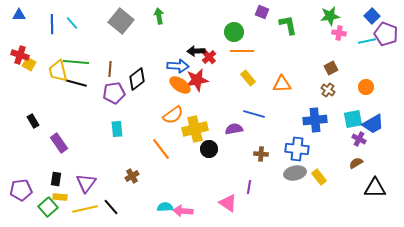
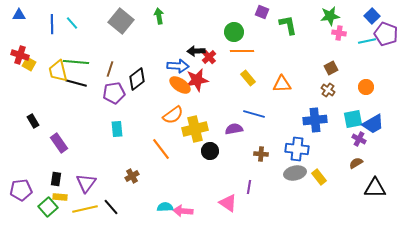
brown line at (110, 69): rotated 14 degrees clockwise
black circle at (209, 149): moved 1 px right, 2 px down
